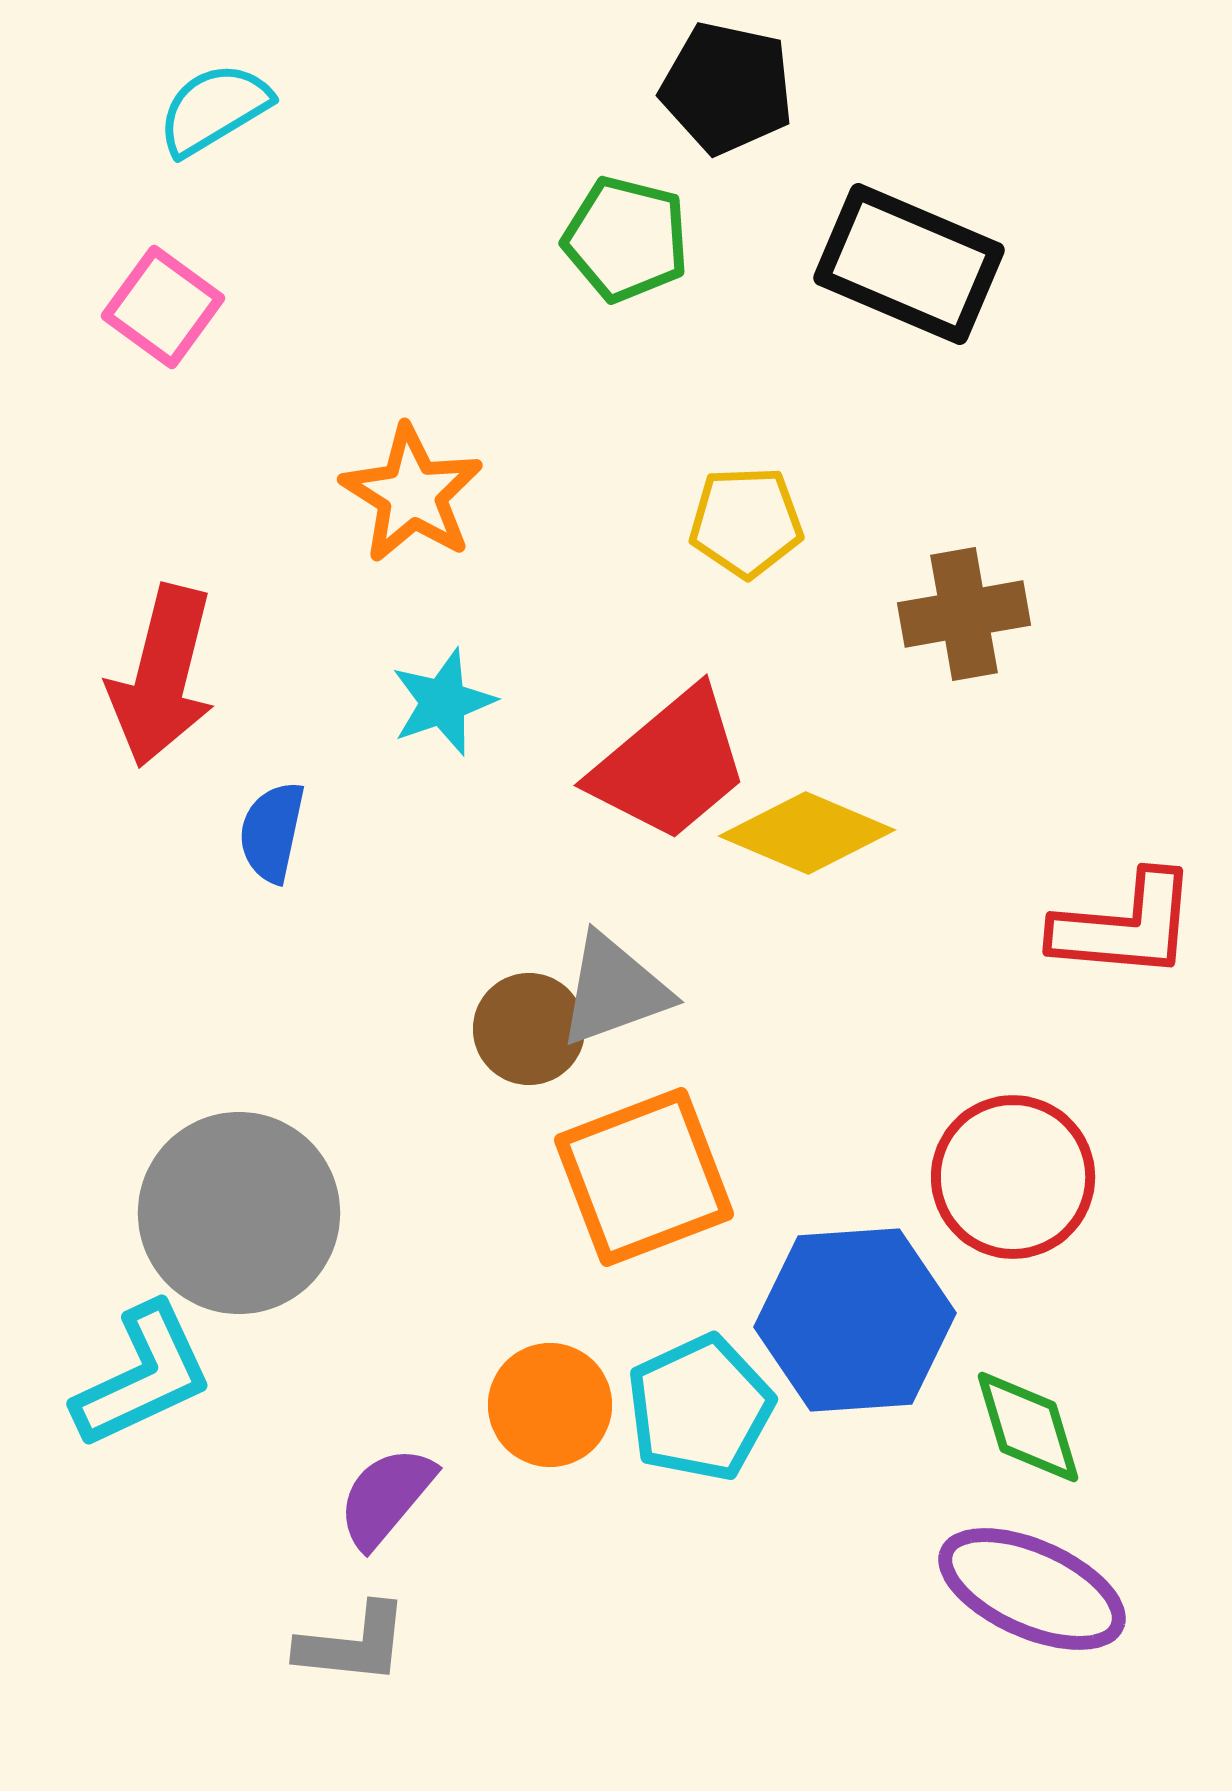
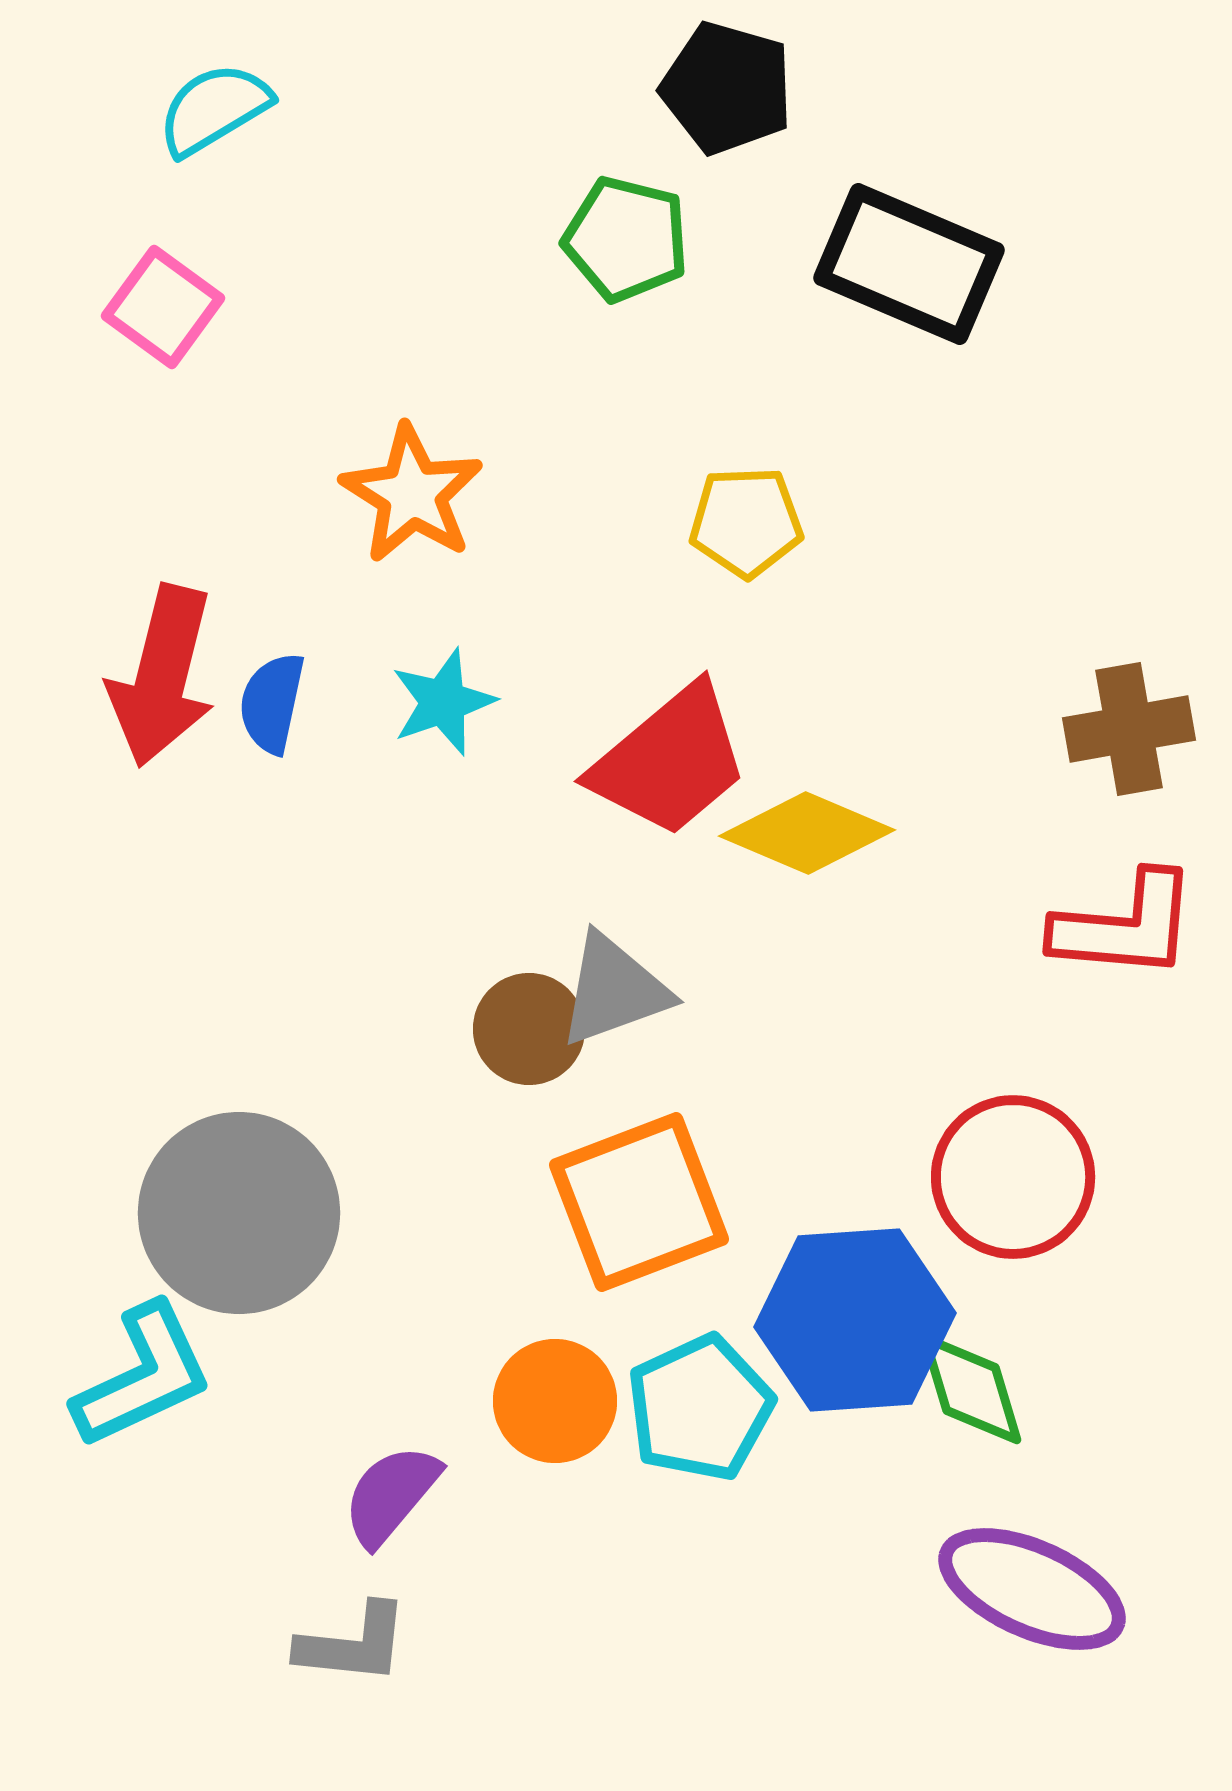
black pentagon: rotated 4 degrees clockwise
brown cross: moved 165 px right, 115 px down
red trapezoid: moved 4 px up
blue semicircle: moved 129 px up
orange square: moved 5 px left, 25 px down
orange circle: moved 5 px right, 4 px up
green diamond: moved 57 px left, 38 px up
purple semicircle: moved 5 px right, 2 px up
